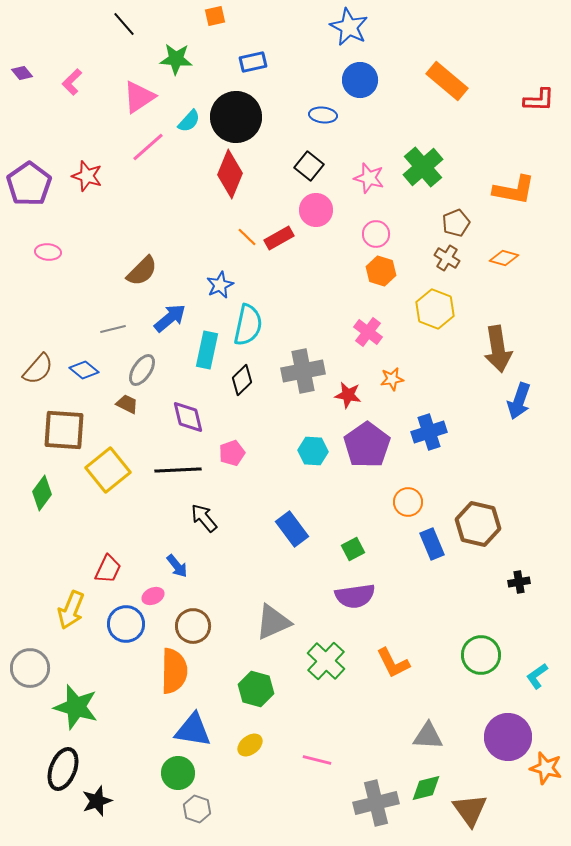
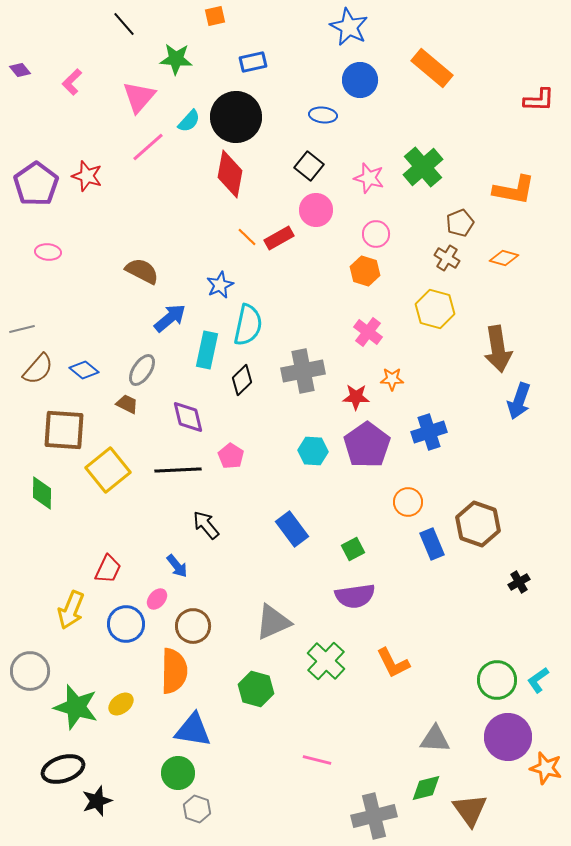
purple diamond at (22, 73): moved 2 px left, 3 px up
orange rectangle at (447, 81): moved 15 px left, 13 px up
pink triangle at (139, 97): rotated 15 degrees counterclockwise
red diamond at (230, 174): rotated 12 degrees counterclockwise
purple pentagon at (29, 184): moved 7 px right
brown pentagon at (456, 223): moved 4 px right
brown semicircle at (142, 271): rotated 108 degrees counterclockwise
orange hexagon at (381, 271): moved 16 px left
yellow hexagon at (435, 309): rotated 6 degrees counterclockwise
gray line at (113, 329): moved 91 px left
orange star at (392, 379): rotated 10 degrees clockwise
red star at (348, 395): moved 8 px right, 2 px down; rotated 8 degrees counterclockwise
pink pentagon at (232, 453): moved 1 px left, 3 px down; rotated 20 degrees counterclockwise
green diamond at (42, 493): rotated 36 degrees counterclockwise
black arrow at (204, 518): moved 2 px right, 7 px down
brown hexagon at (478, 524): rotated 6 degrees clockwise
black cross at (519, 582): rotated 20 degrees counterclockwise
pink ellipse at (153, 596): moved 4 px right, 3 px down; rotated 25 degrees counterclockwise
green circle at (481, 655): moved 16 px right, 25 px down
gray circle at (30, 668): moved 3 px down
cyan L-shape at (537, 676): moved 1 px right, 4 px down
gray triangle at (428, 736): moved 7 px right, 3 px down
yellow ellipse at (250, 745): moved 129 px left, 41 px up
black ellipse at (63, 769): rotated 51 degrees clockwise
gray cross at (376, 803): moved 2 px left, 13 px down
